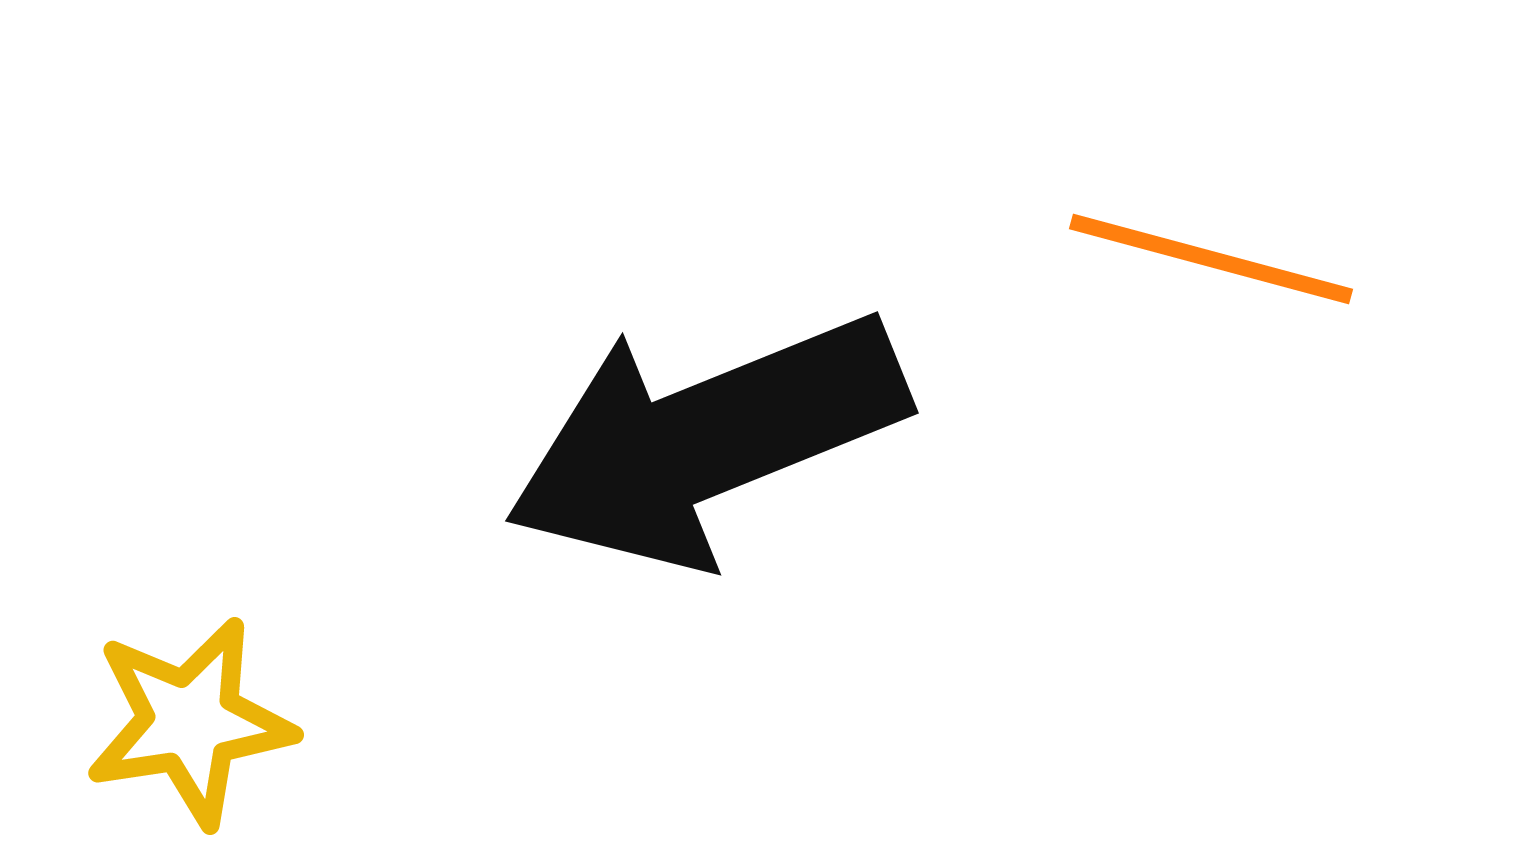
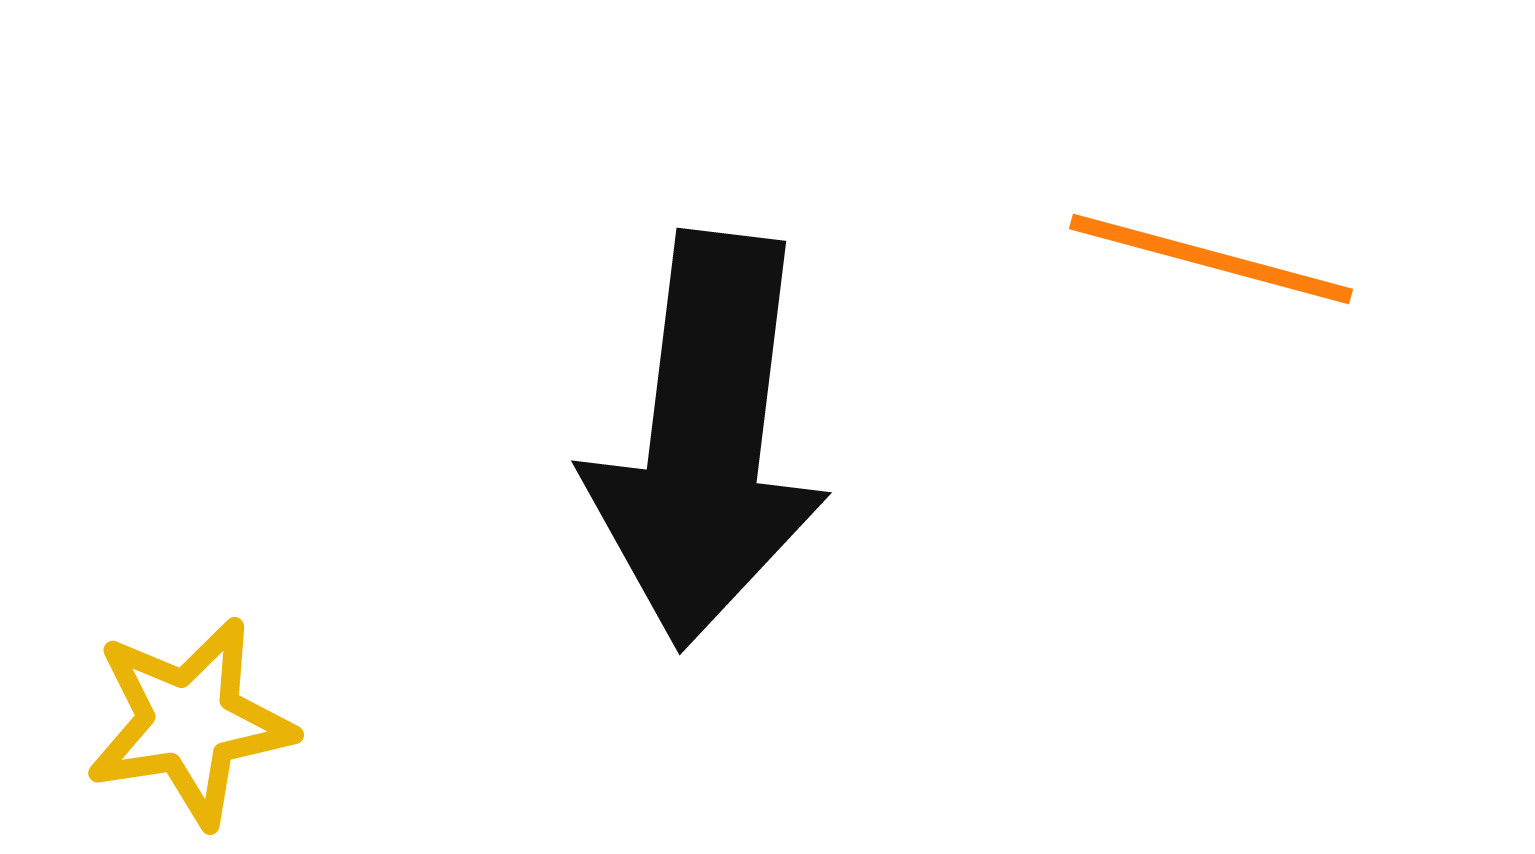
black arrow: rotated 61 degrees counterclockwise
